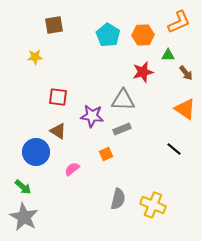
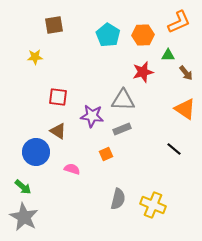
pink semicircle: rotated 56 degrees clockwise
